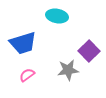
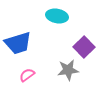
blue trapezoid: moved 5 px left
purple square: moved 5 px left, 4 px up
